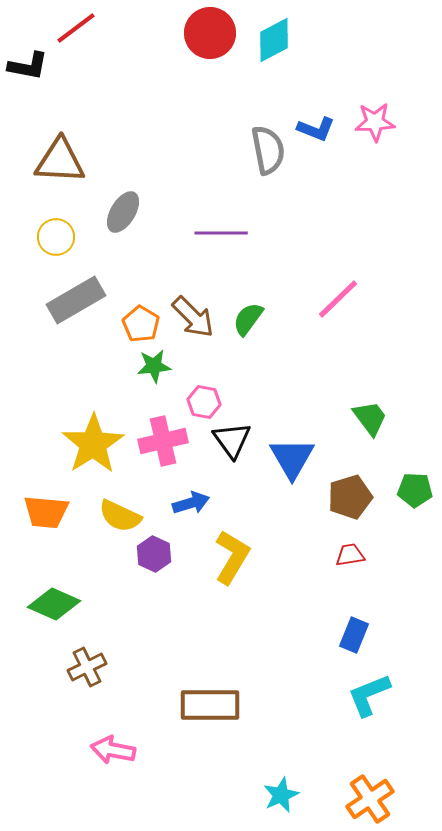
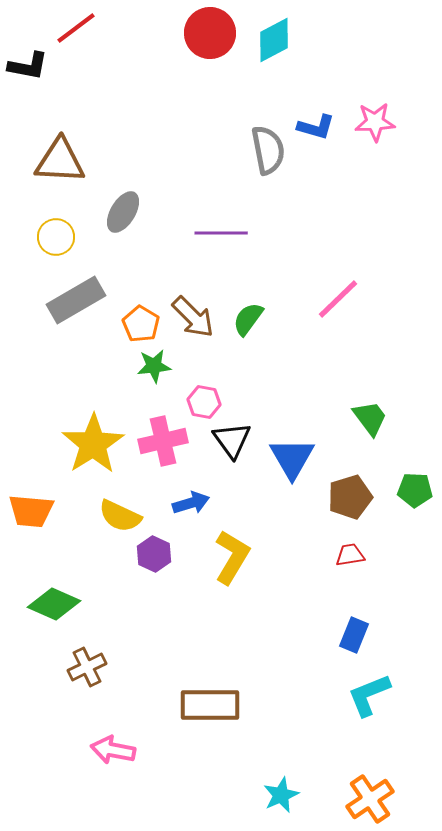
blue L-shape: moved 2 px up; rotated 6 degrees counterclockwise
orange trapezoid: moved 15 px left, 1 px up
